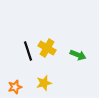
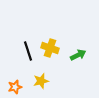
yellow cross: moved 3 px right; rotated 12 degrees counterclockwise
green arrow: rotated 49 degrees counterclockwise
yellow star: moved 3 px left, 2 px up
